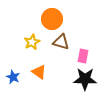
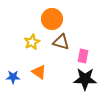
blue star: rotated 24 degrees counterclockwise
